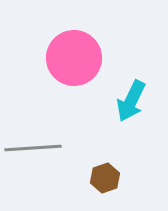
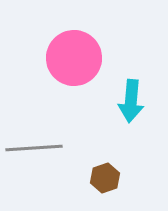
cyan arrow: rotated 21 degrees counterclockwise
gray line: moved 1 px right
